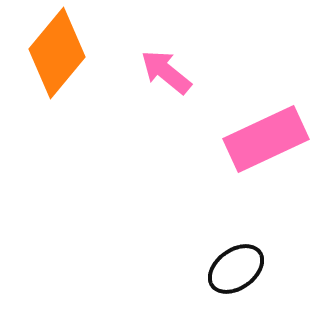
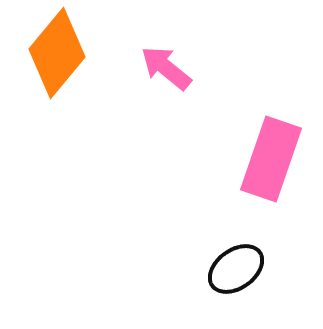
pink arrow: moved 4 px up
pink rectangle: moved 5 px right, 20 px down; rotated 46 degrees counterclockwise
